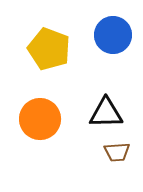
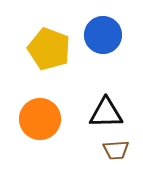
blue circle: moved 10 px left
brown trapezoid: moved 1 px left, 2 px up
